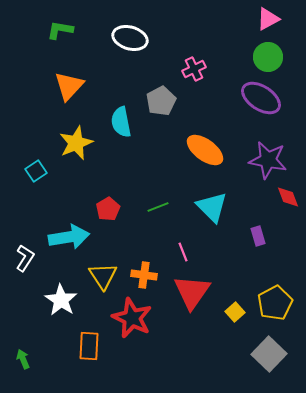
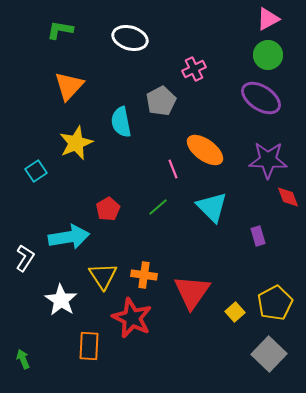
green circle: moved 2 px up
purple star: rotated 9 degrees counterclockwise
green line: rotated 20 degrees counterclockwise
pink line: moved 10 px left, 83 px up
